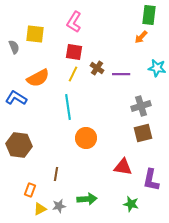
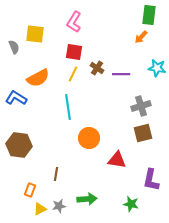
orange circle: moved 3 px right
red triangle: moved 6 px left, 7 px up
